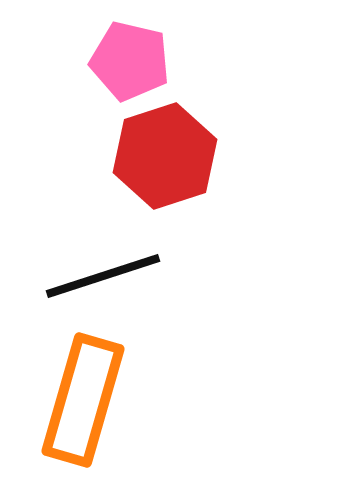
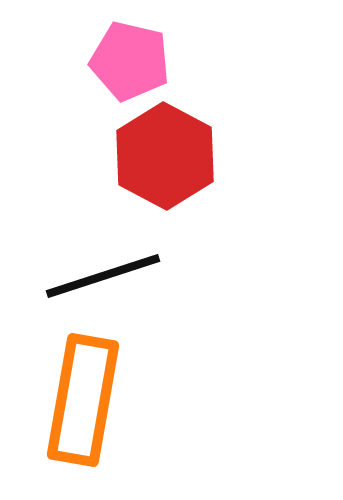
red hexagon: rotated 14 degrees counterclockwise
orange rectangle: rotated 6 degrees counterclockwise
